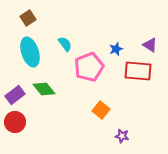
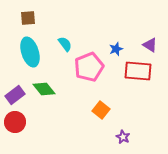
brown square: rotated 28 degrees clockwise
purple star: moved 1 px right, 1 px down; rotated 16 degrees clockwise
